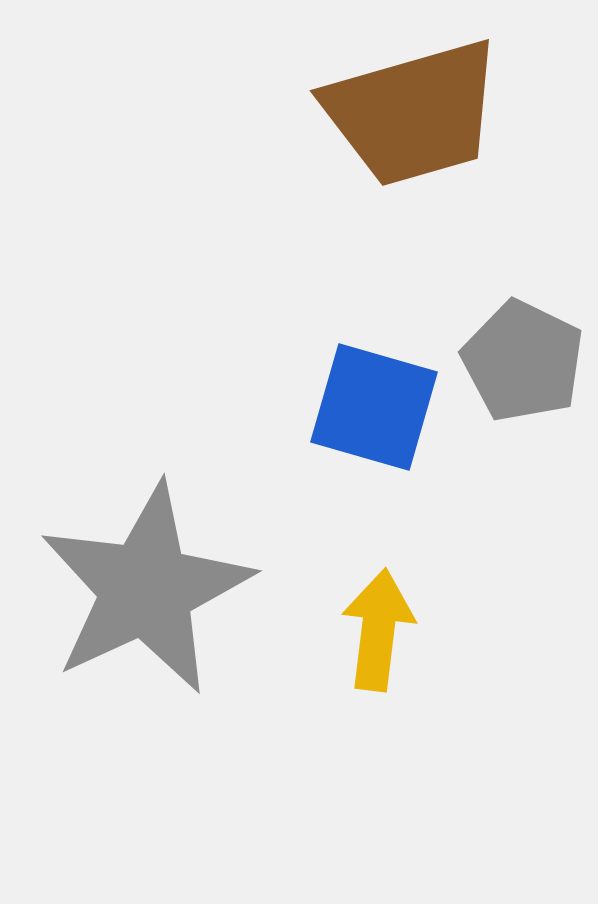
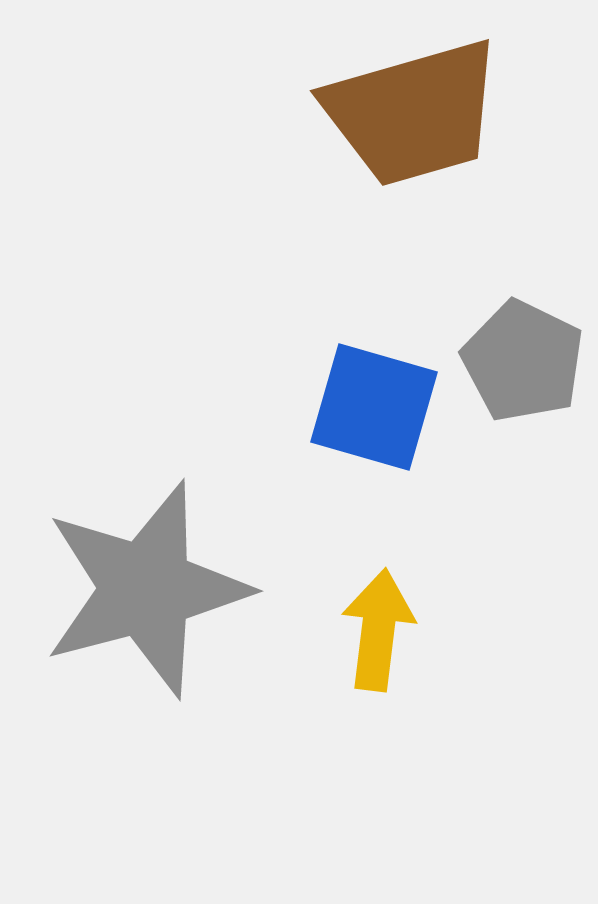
gray star: rotated 10 degrees clockwise
